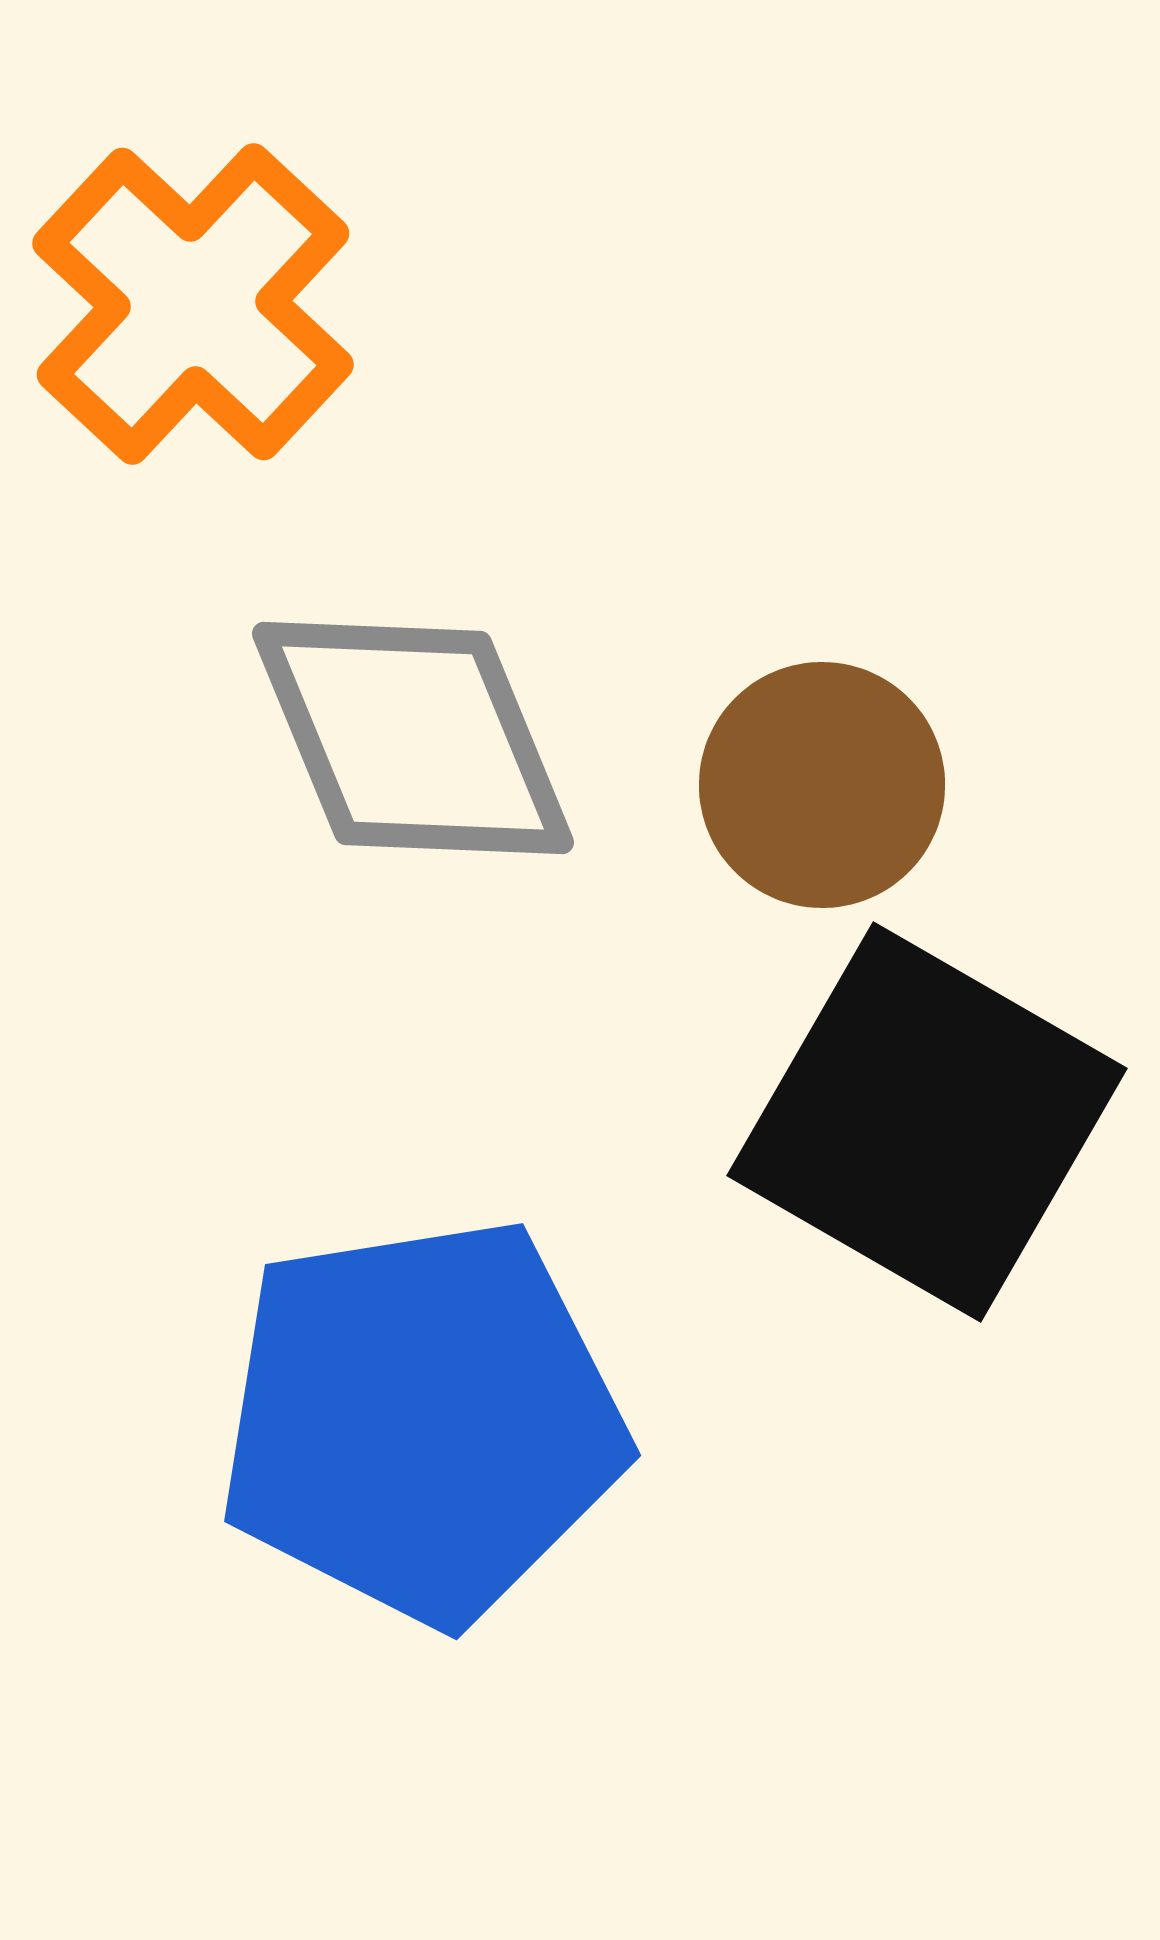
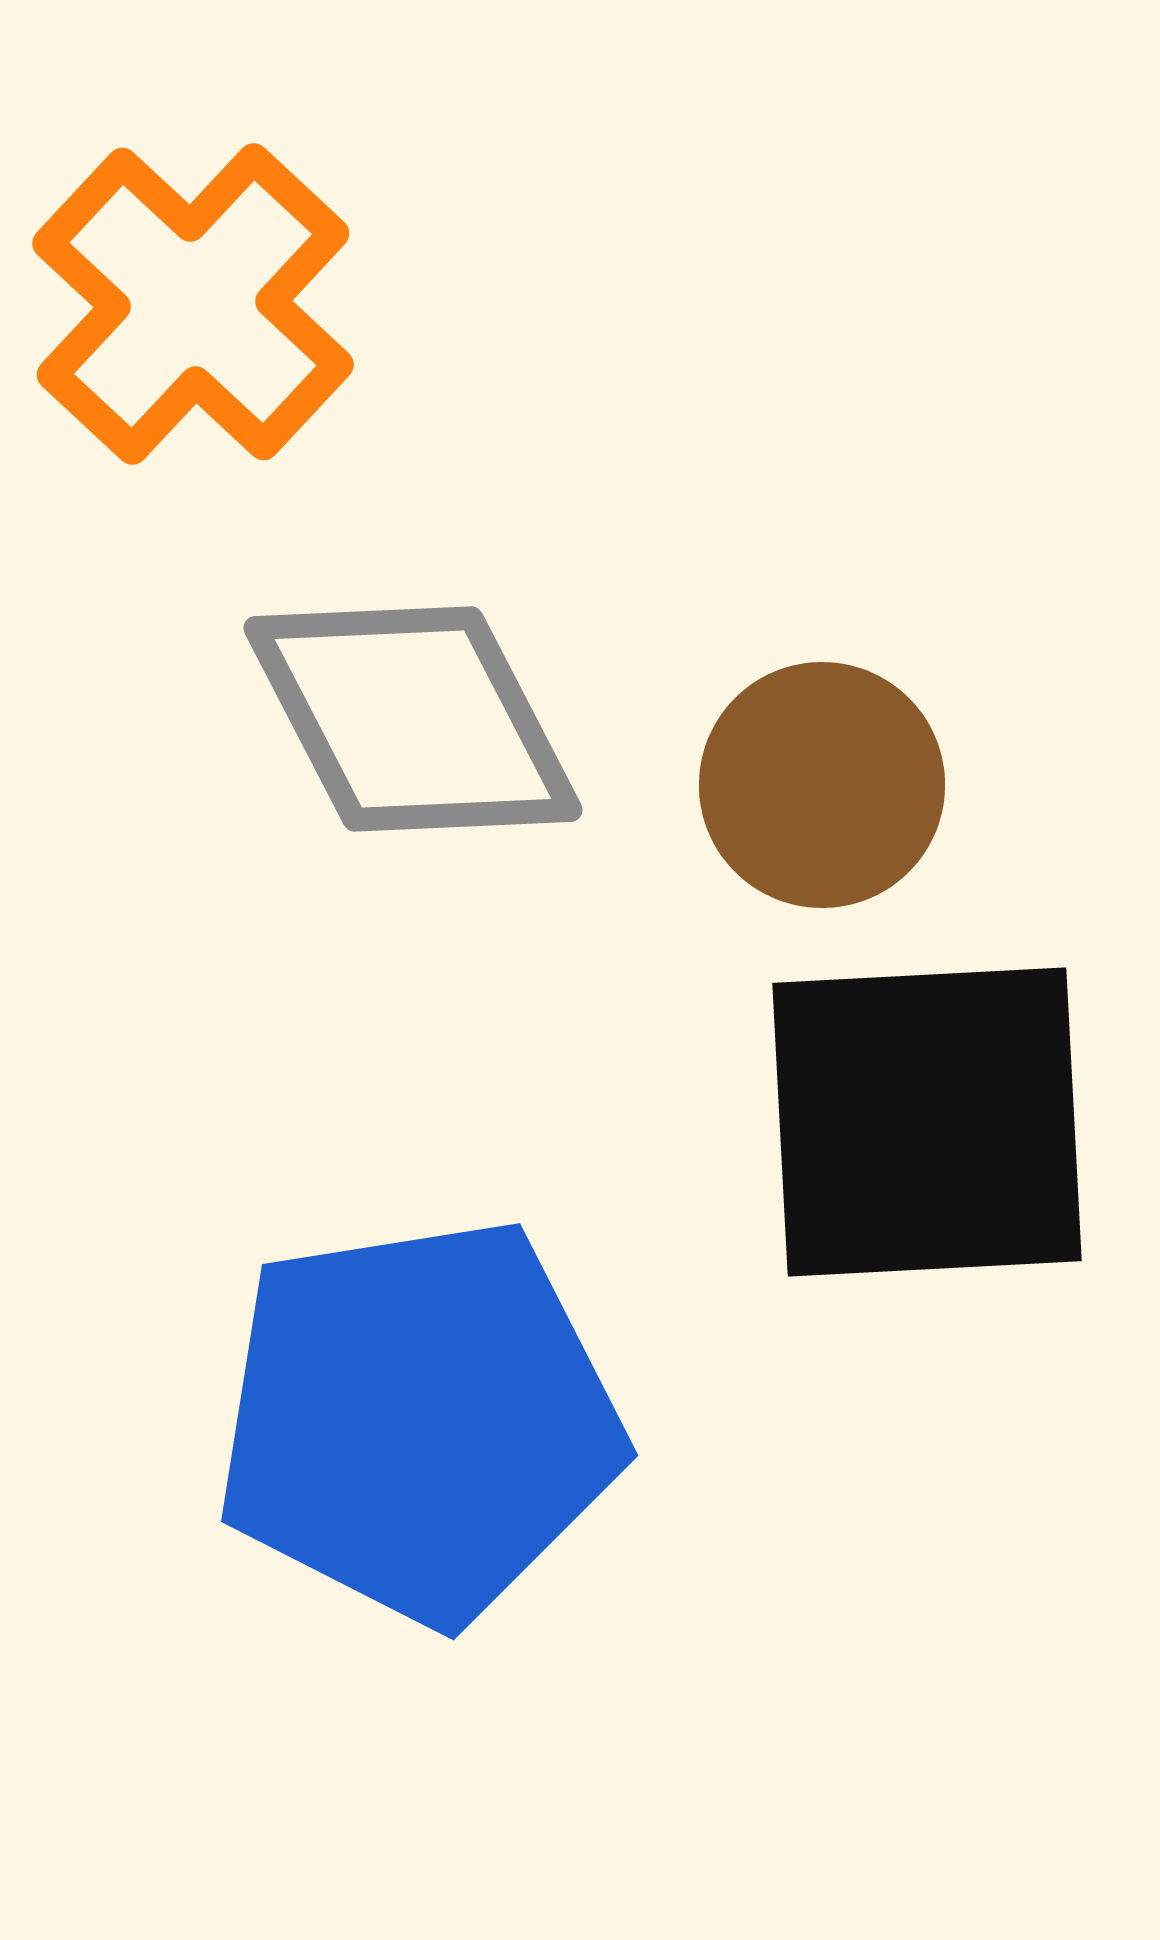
gray diamond: moved 19 px up; rotated 5 degrees counterclockwise
black square: rotated 33 degrees counterclockwise
blue pentagon: moved 3 px left
